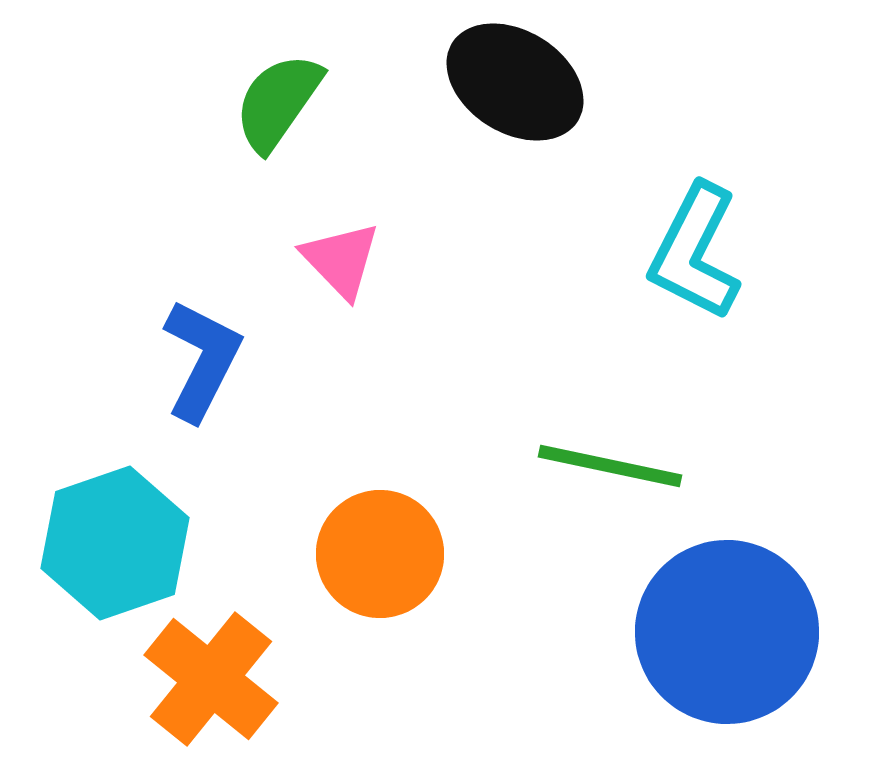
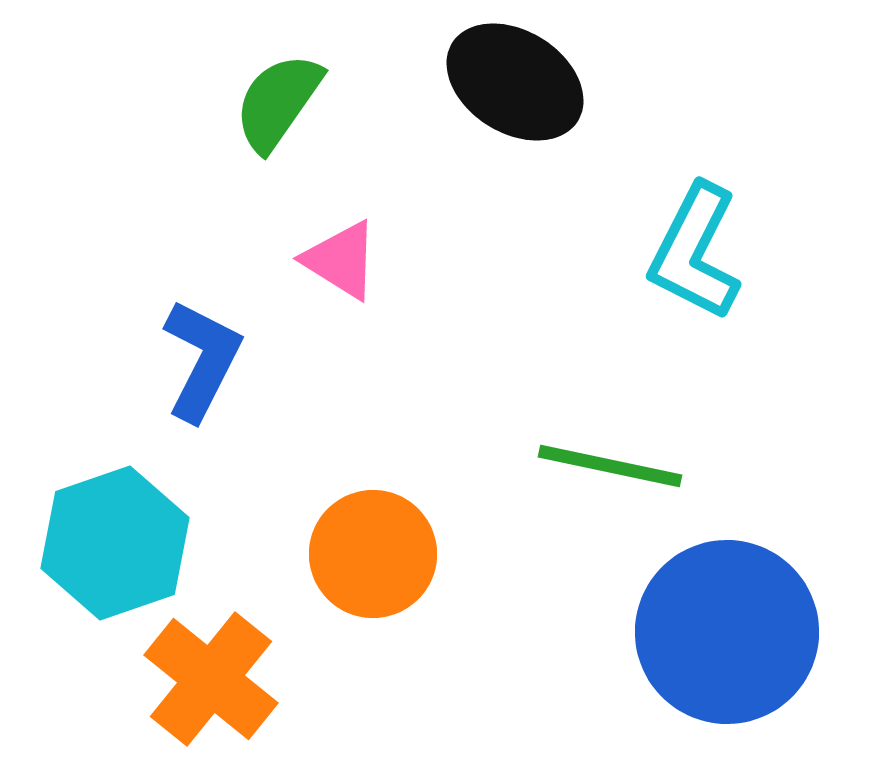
pink triangle: rotated 14 degrees counterclockwise
orange circle: moved 7 px left
